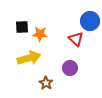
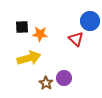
purple circle: moved 6 px left, 10 px down
